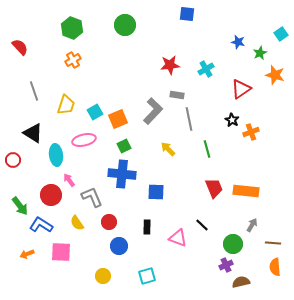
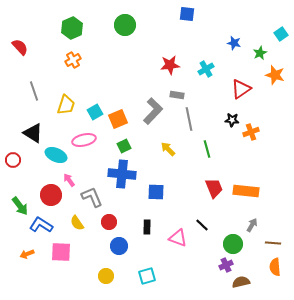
green hexagon at (72, 28): rotated 15 degrees clockwise
blue star at (238, 42): moved 4 px left, 1 px down
black star at (232, 120): rotated 24 degrees counterclockwise
cyan ellipse at (56, 155): rotated 60 degrees counterclockwise
yellow circle at (103, 276): moved 3 px right
